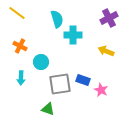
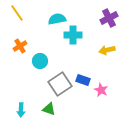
yellow line: rotated 18 degrees clockwise
cyan semicircle: rotated 84 degrees counterclockwise
orange cross: rotated 32 degrees clockwise
yellow arrow: moved 1 px right, 1 px up; rotated 35 degrees counterclockwise
cyan circle: moved 1 px left, 1 px up
cyan arrow: moved 32 px down
gray square: rotated 25 degrees counterclockwise
green triangle: moved 1 px right
